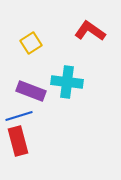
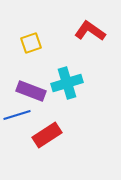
yellow square: rotated 15 degrees clockwise
cyan cross: moved 1 px down; rotated 24 degrees counterclockwise
blue line: moved 2 px left, 1 px up
red rectangle: moved 29 px right, 6 px up; rotated 72 degrees clockwise
